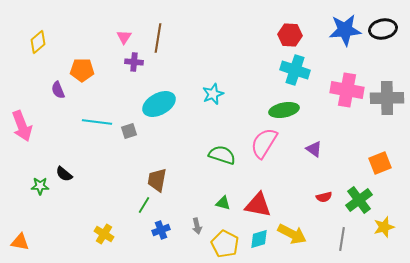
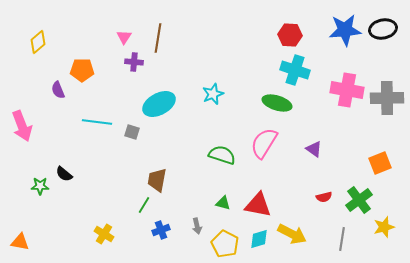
green ellipse: moved 7 px left, 7 px up; rotated 28 degrees clockwise
gray square: moved 3 px right, 1 px down; rotated 35 degrees clockwise
